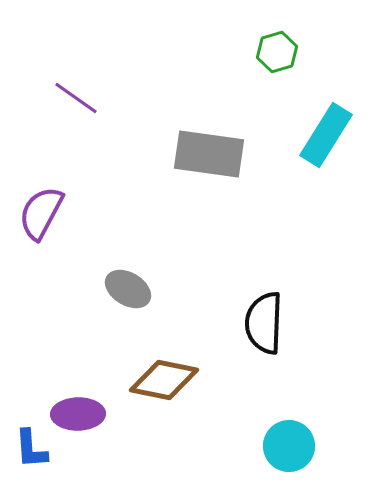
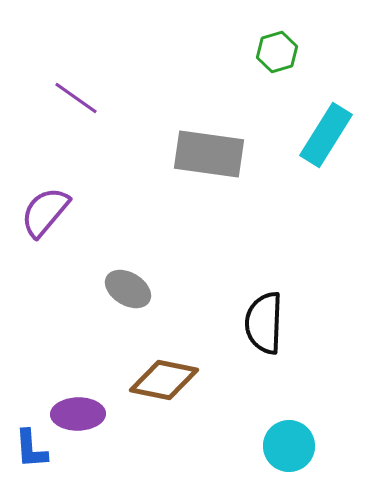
purple semicircle: moved 4 px right, 1 px up; rotated 12 degrees clockwise
